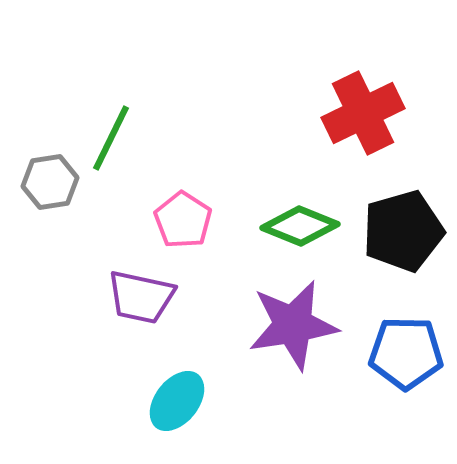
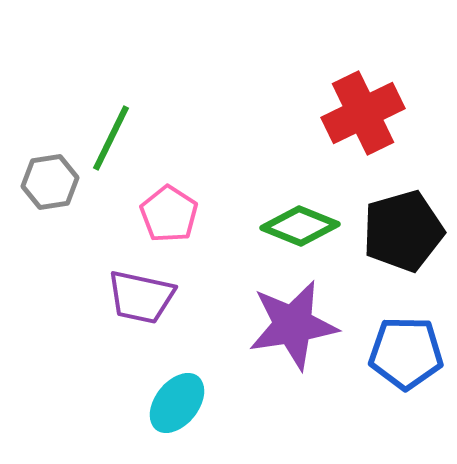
pink pentagon: moved 14 px left, 6 px up
cyan ellipse: moved 2 px down
